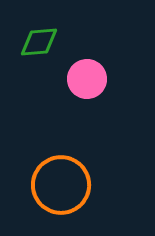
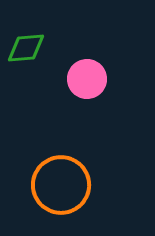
green diamond: moved 13 px left, 6 px down
